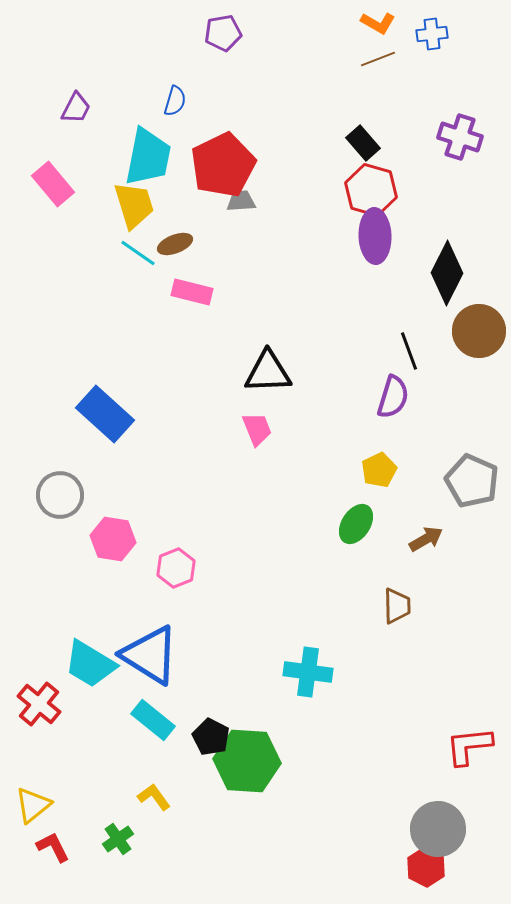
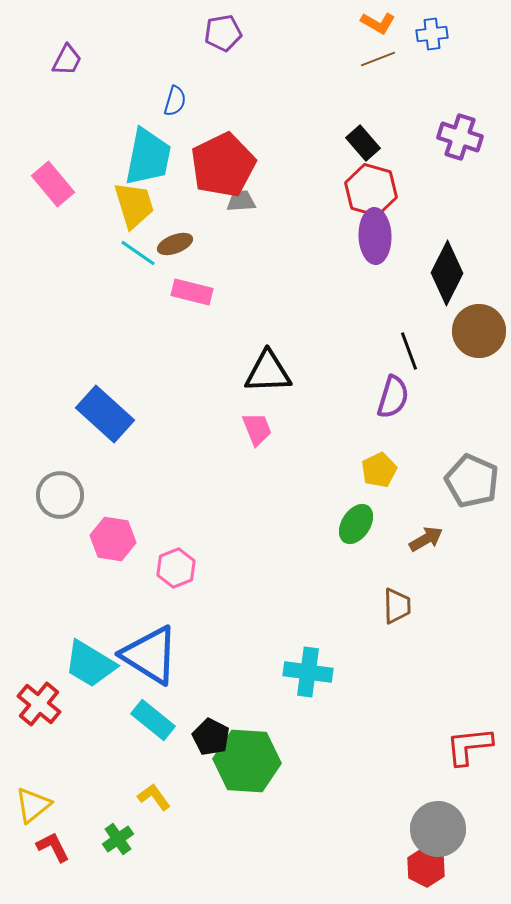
purple trapezoid at (76, 108): moved 9 px left, 48 px up
